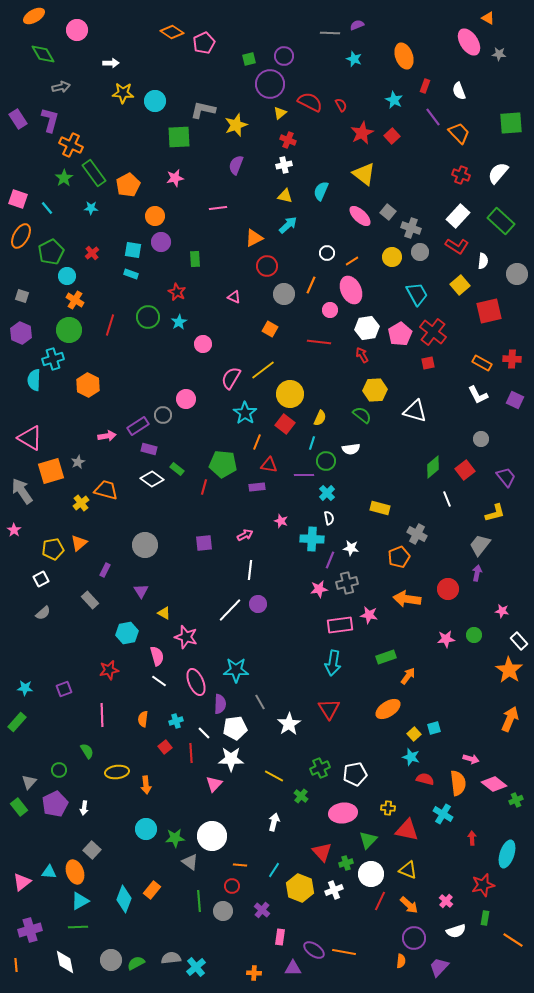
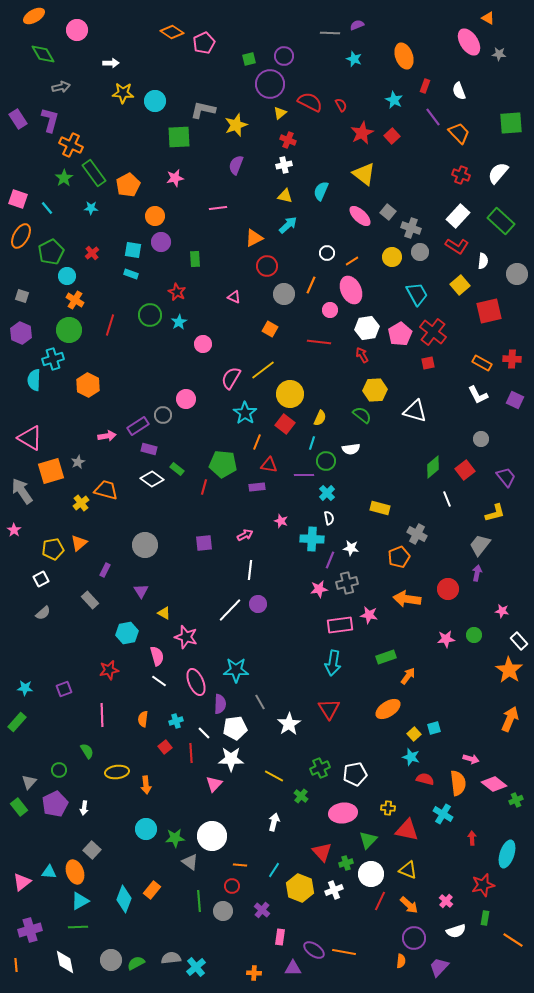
green circle at (148, 317): moved 2 px right, 2 px up
